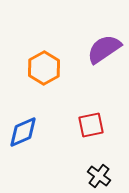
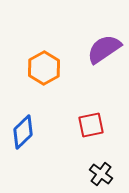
blue diamond: rotated 20 degrees counterclockwise
black cross: moved 2 px right, 2 px up
